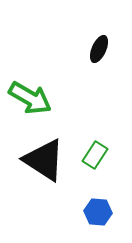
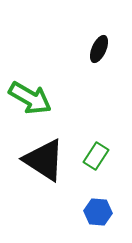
green rectangle: moved 1 px right, 1 px down
